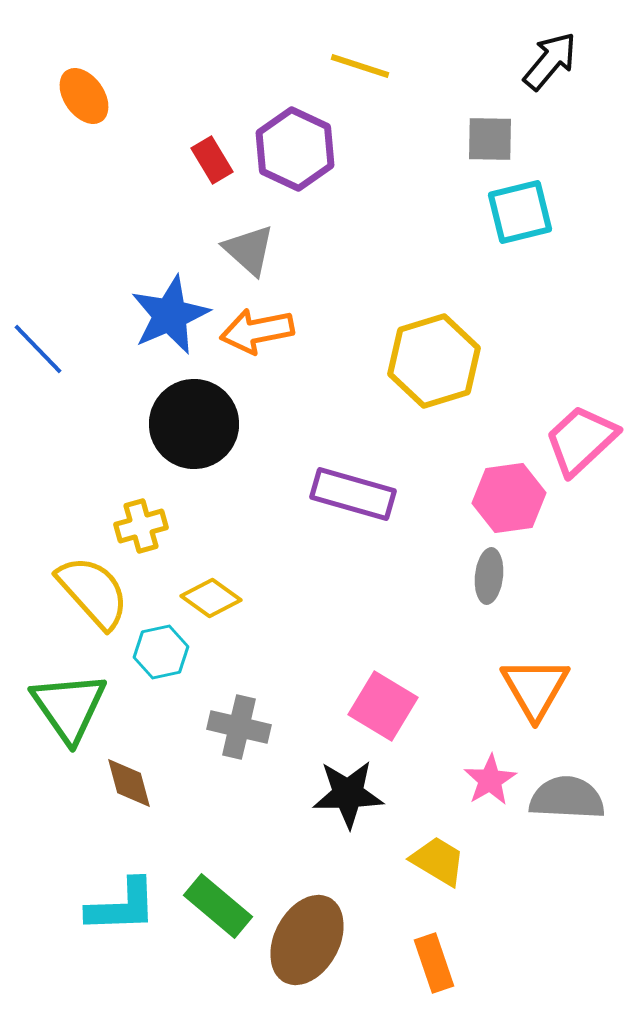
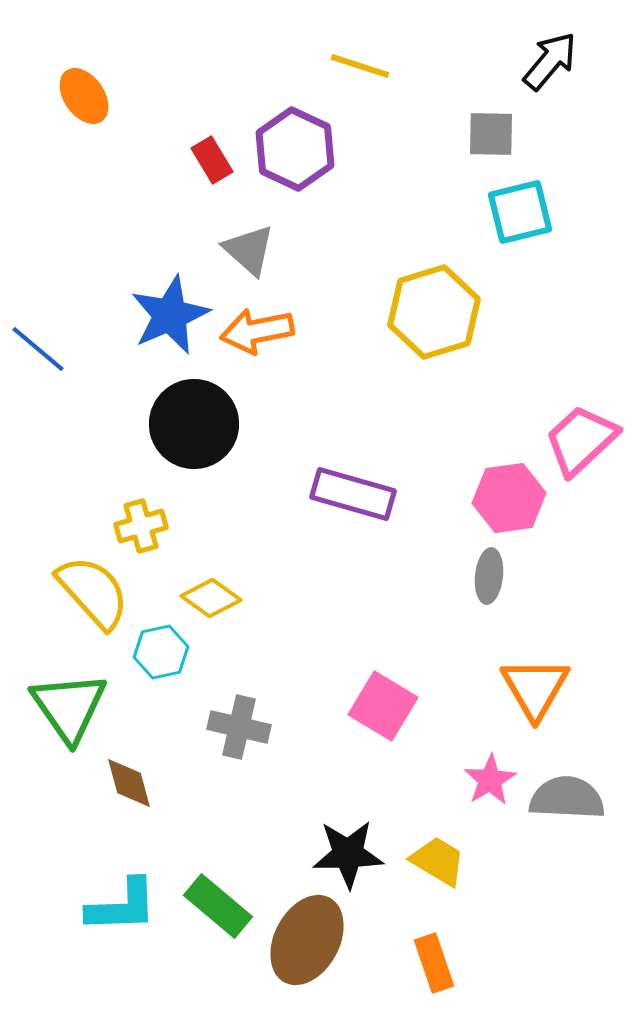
gray square: moved 1 px right, 5 px up
blue line: rotated 6 degrees counterclockwise
yellow hexagon: moved 49 px up
black star: moved 60 px down
